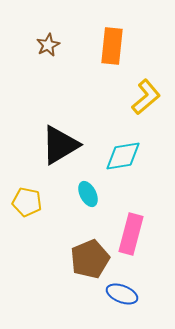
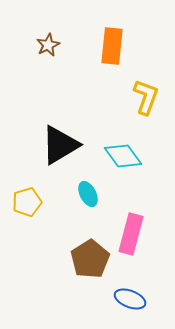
yellow L-shape: rotated 30 degrees counterclockwise
cyan diamond: rotated 63 degrees clockwise
yellow pentagon: rotated 28 degrees counterclockwise
brown pentagon: rotated 9 degrees counterclockwise
blue ellipse: moved 8 px right, 5 px down
